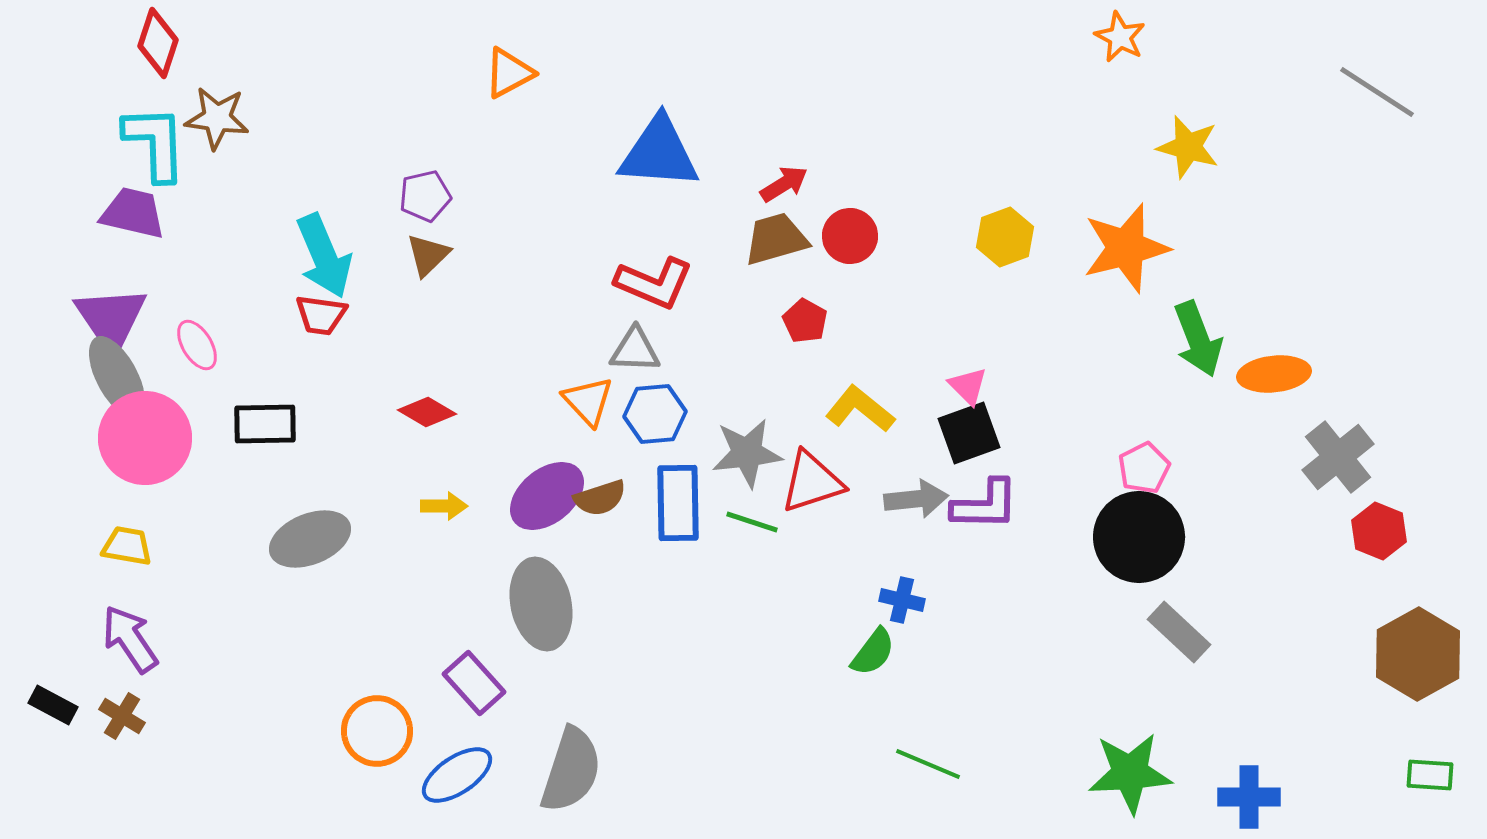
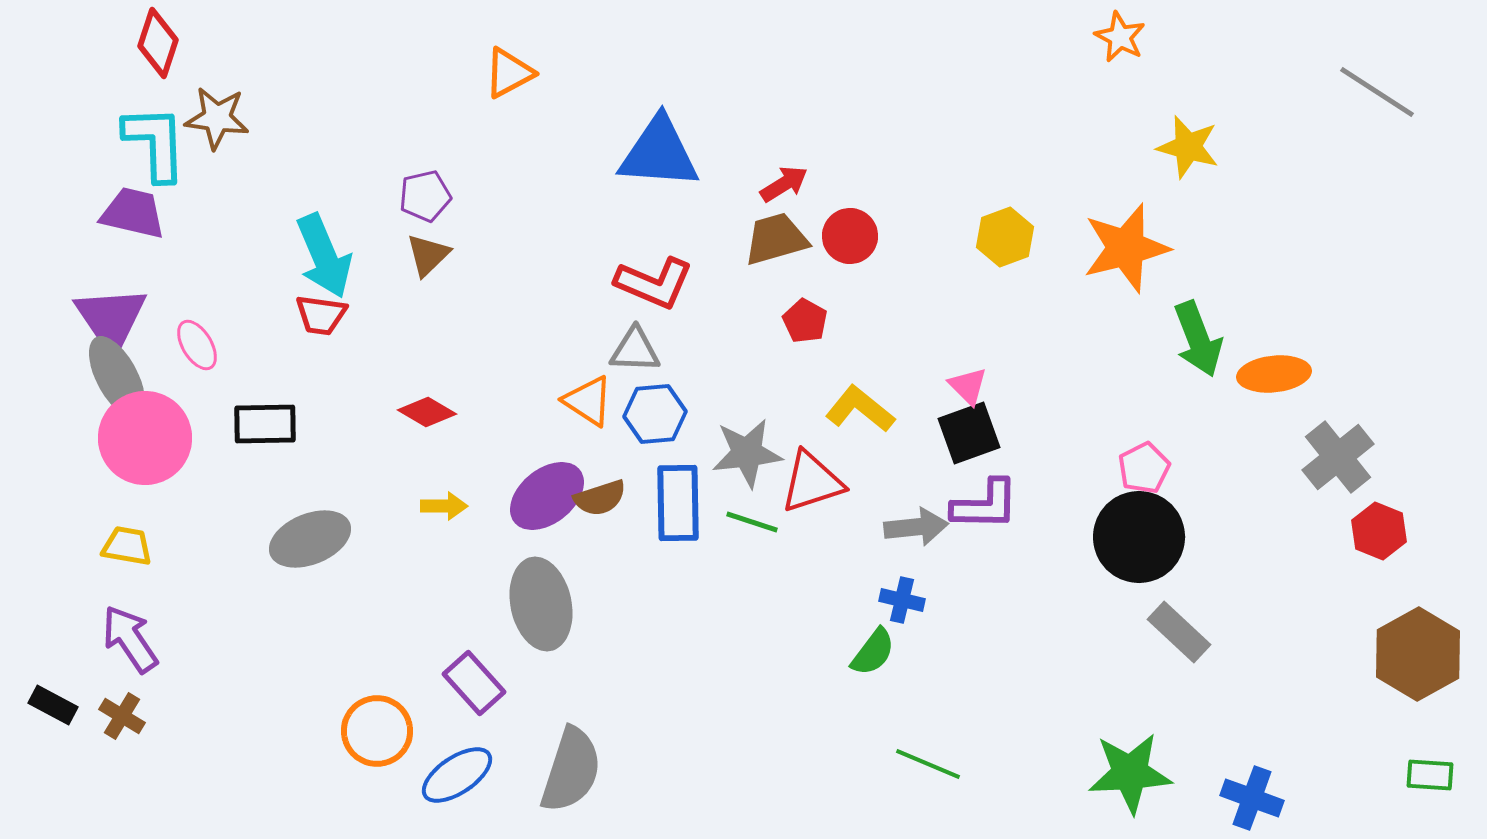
orange triangle at (588, 401): rotated 14 degrees counterclockwise
gray arrow at (916, 499): moved 28 px down
blue cross at (1249, 797): moved 3 px right, 1 px down; rotated 20 degrees clockwise
